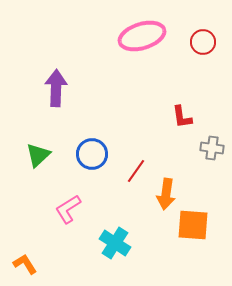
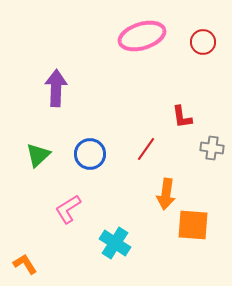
blue circle: moved 2 px left
red line: moved 10 px right, 22 px up
